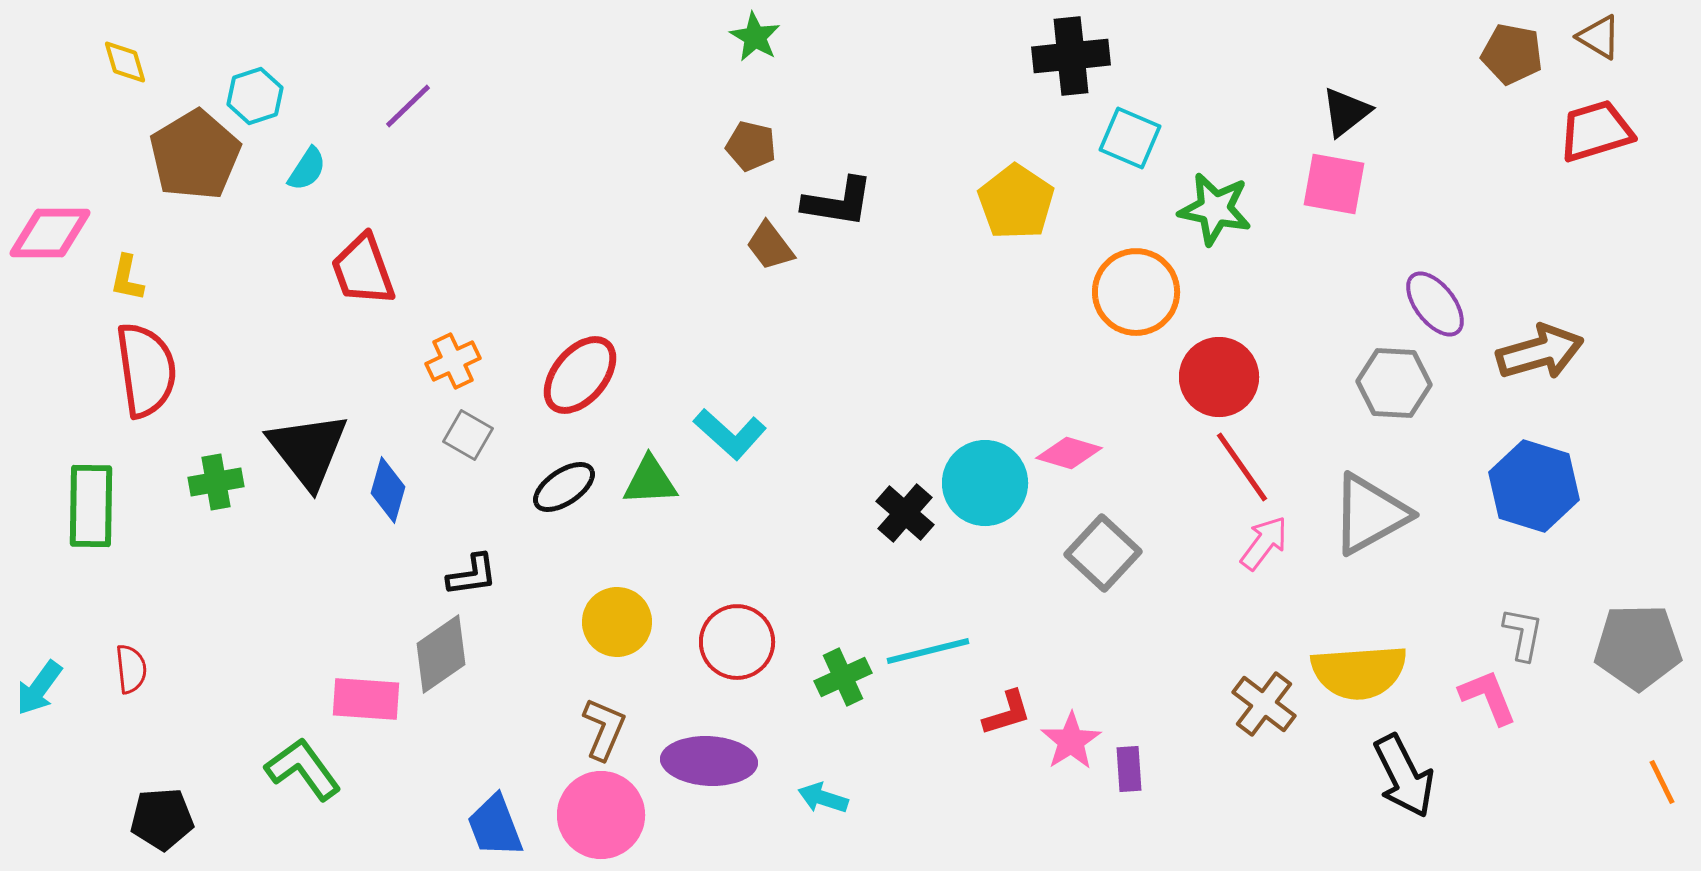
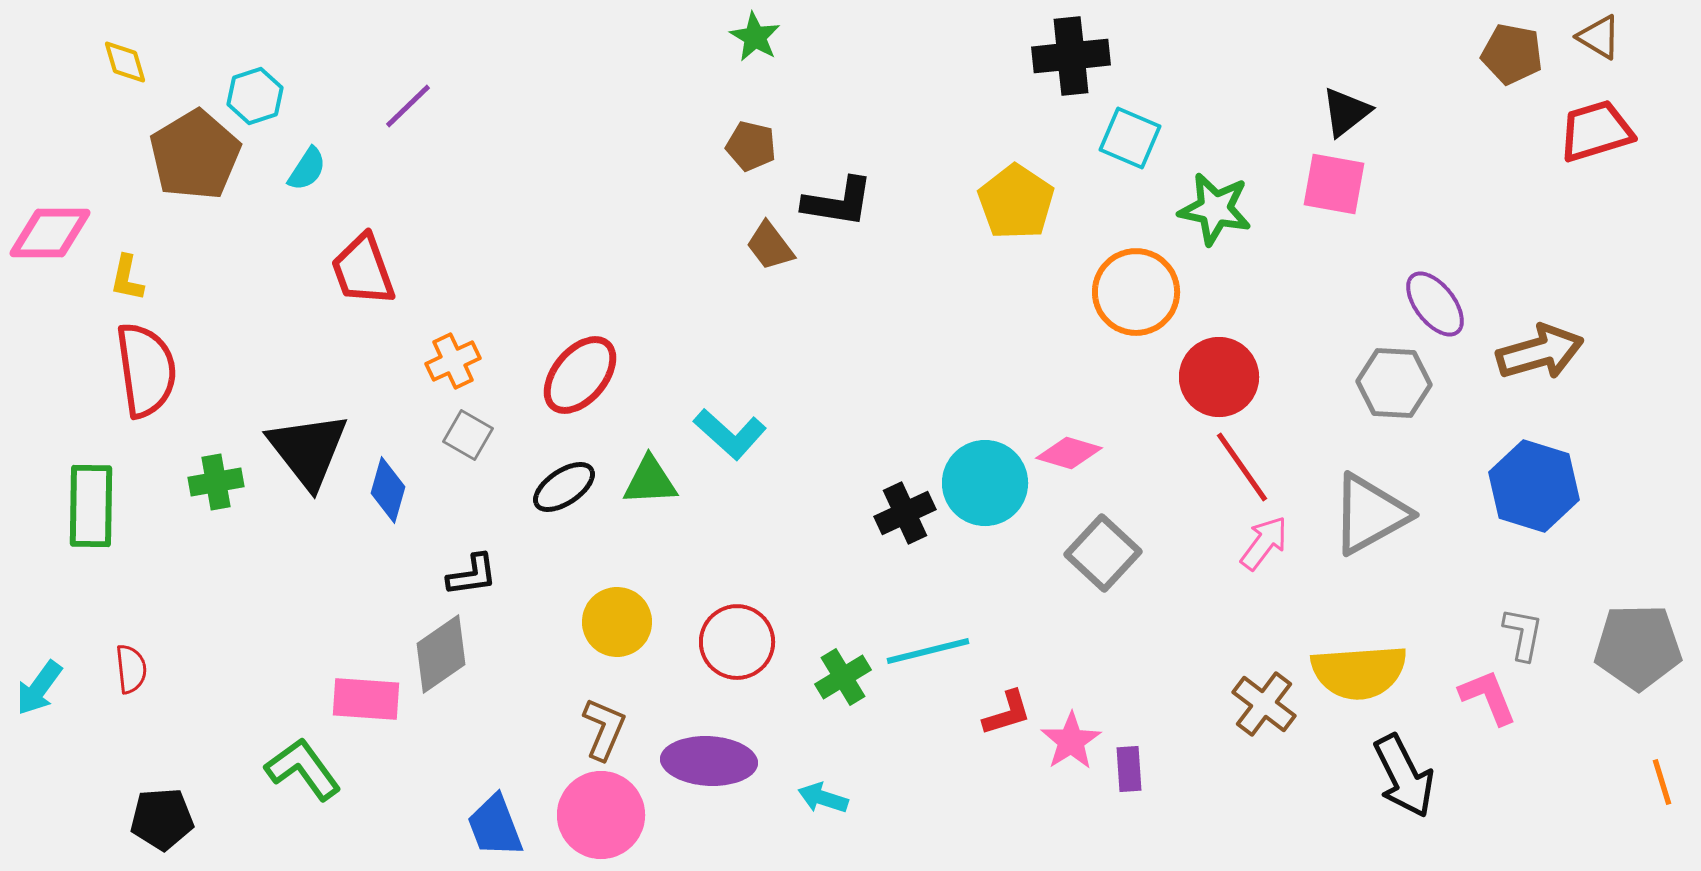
black cross at (905, 513): rotated 24 degrees clockwise
green cross at (843, 677): rotated 6 degrees counterclockwise
orange line at (1662, 782): rotated 9 degrees clockwise
